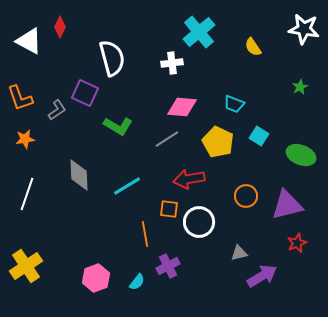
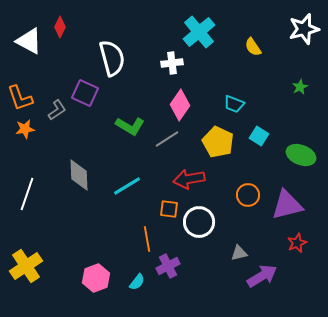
white star: rotated 24 degrees counterclockwise
pink diamond: moved 2 px left, 2 px up; rotated 60 degrees counterclockwise
green L-shape: moved 12 px right
orange star: moved 10 px up
orange circle: moved 2 px right, 1 px up
orange line: moved 2 px right, 5 px down
